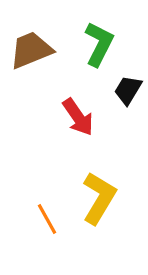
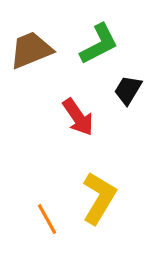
green L-shape: rotated 36 degrees clockwise
